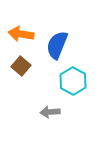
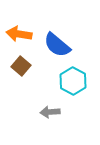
orange arrow: moved 2 px left
blue semicircle: rotated 72 degrees counterclockwise
